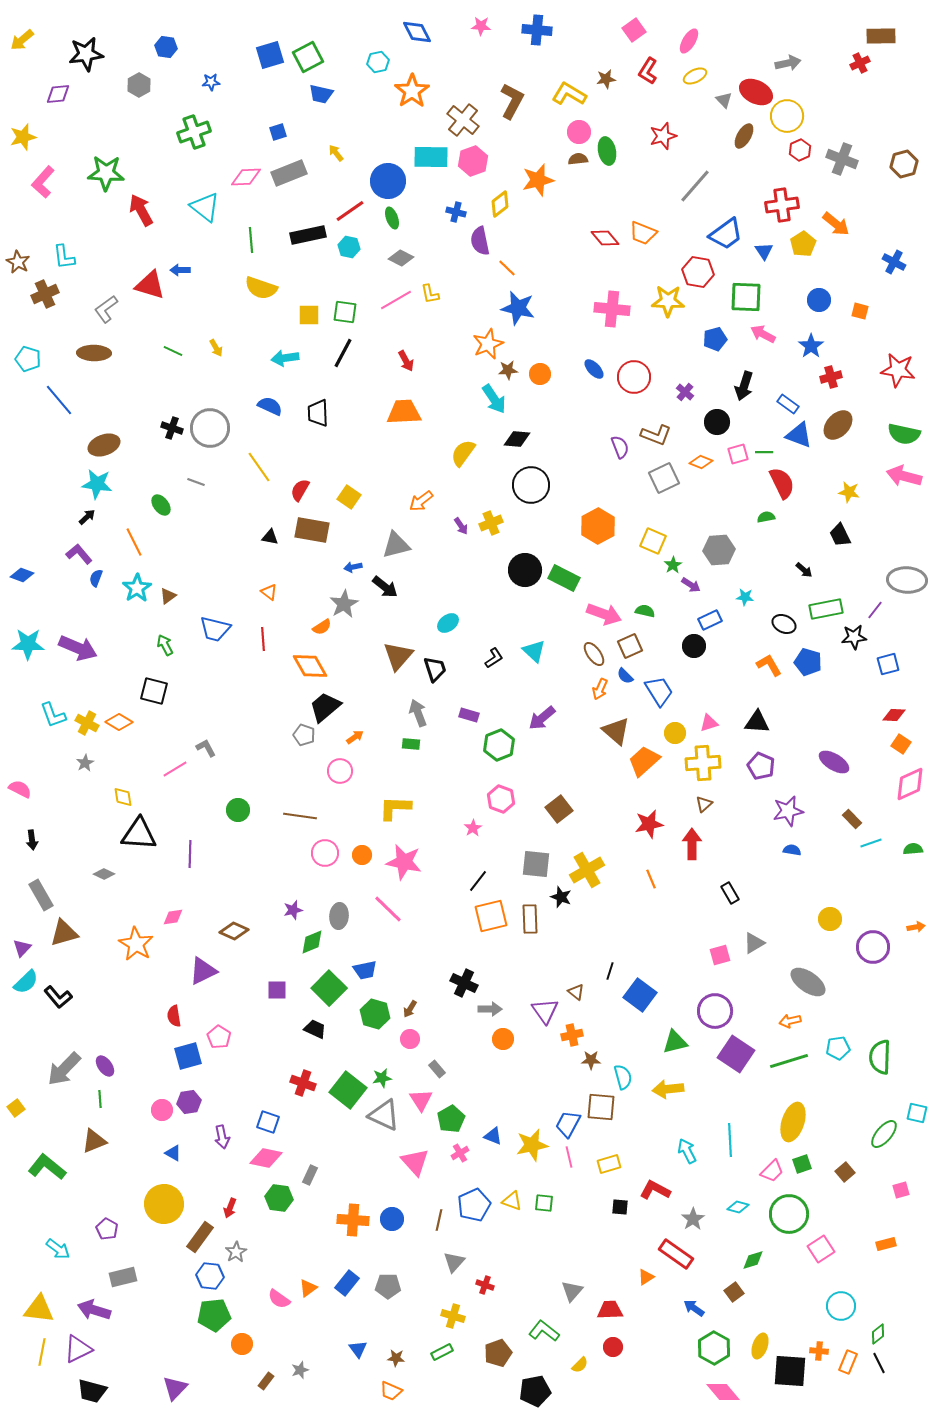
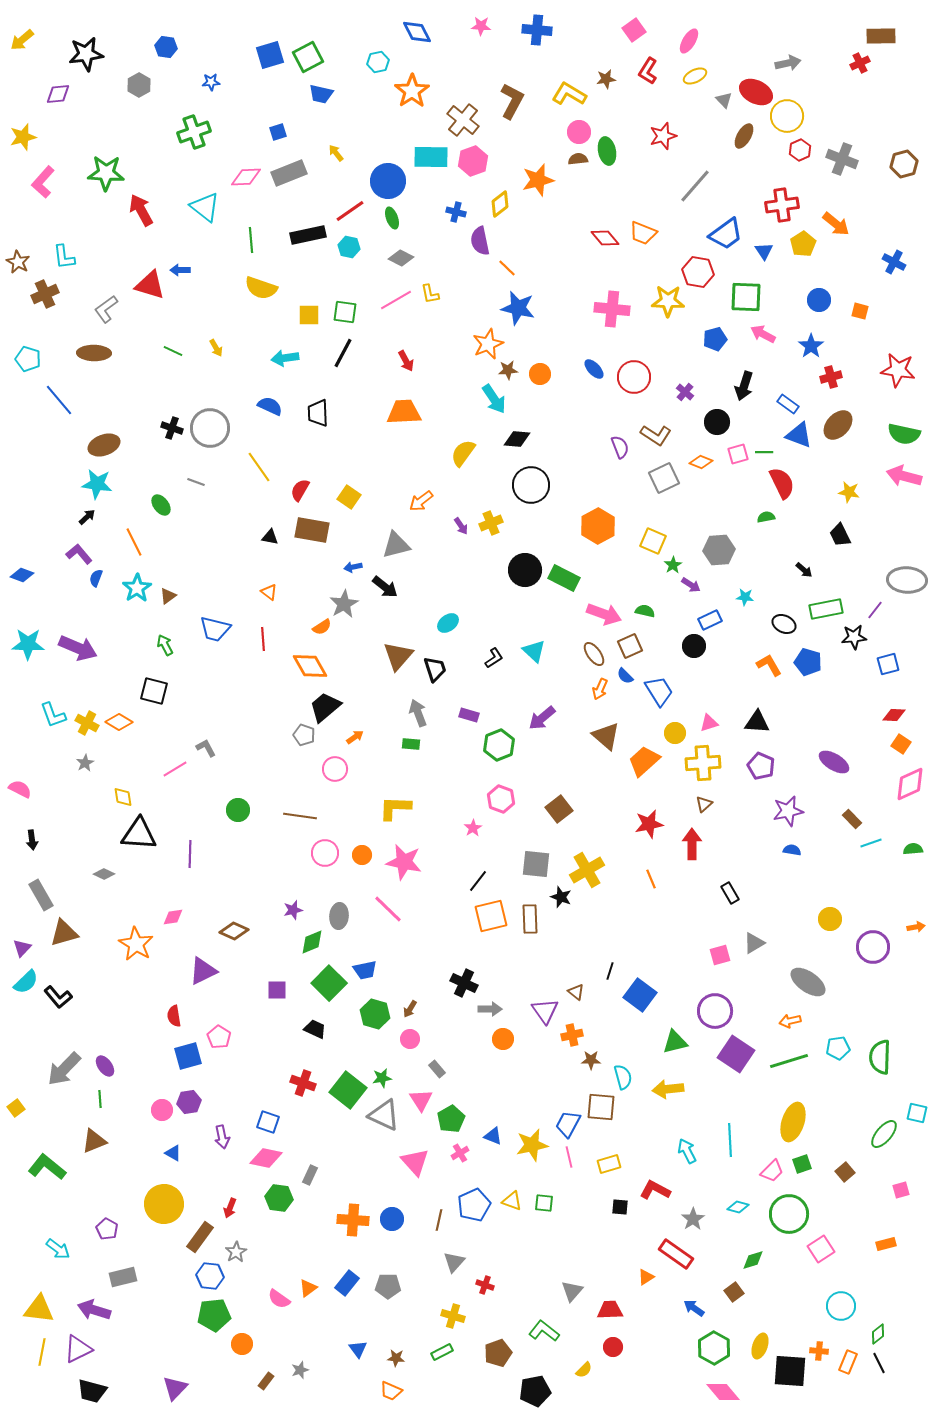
brown L-shape at (656, 435): rotated 12 degrees clockwise
brown triangle at (616, 731): moved 10 px left, 5 px down
pink circle at (340, 771): moved 5 px left, 2 px up
green square at (329, 988): moved 5 px up
yellow semicircle at (580, 1365): moved 4 px right, 5 px down
